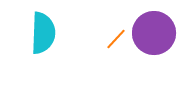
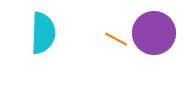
orange line: rotated 75 degrees clockwise
